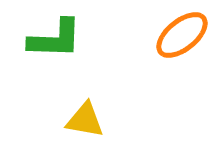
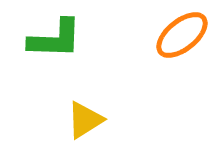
yellow triangle: rotated 42 degrees counterclockwise
